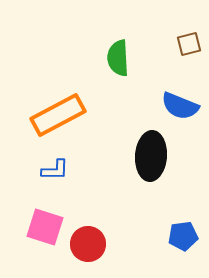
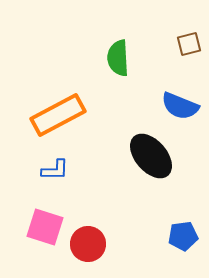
black ellipse: rotated 45 degrees counterclockwise
